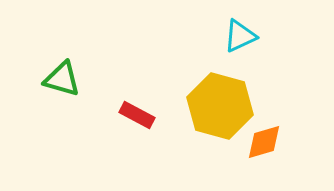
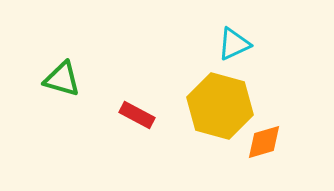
cyan triangle: moved 6 px left, 8 px down
